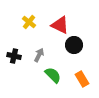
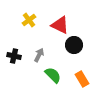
yellow cross: moved 2 px up; rotated 16 degrees clockwise
